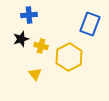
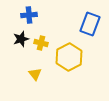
yellow cross: moved 3 px up
